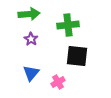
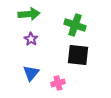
green cross: moved 7 px right; rotated 25 degrees clockwise
black square: moved 1 px right, 1 px up
pink cross: moved 1 px down; rotated 16 degrees clockwise
